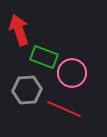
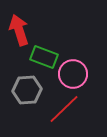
pink circle: moved 1 px right, 1 px down
red line: rotated 68 degrees counterclockwise
